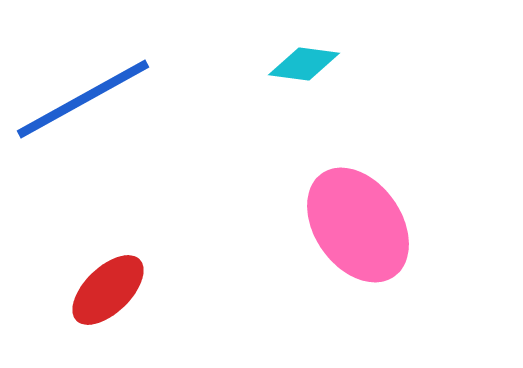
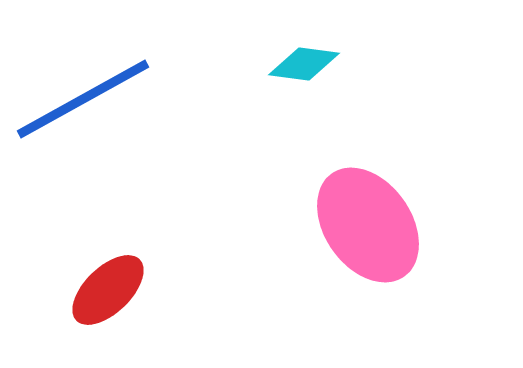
pink ellipse: moved 10 px right
